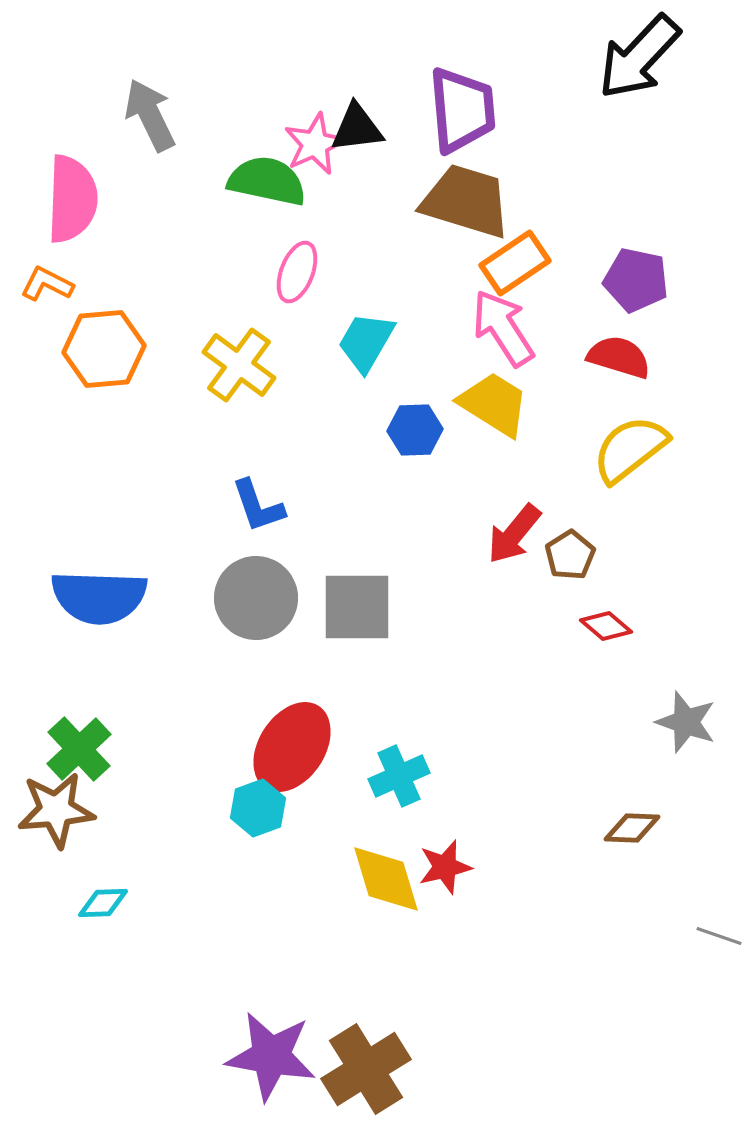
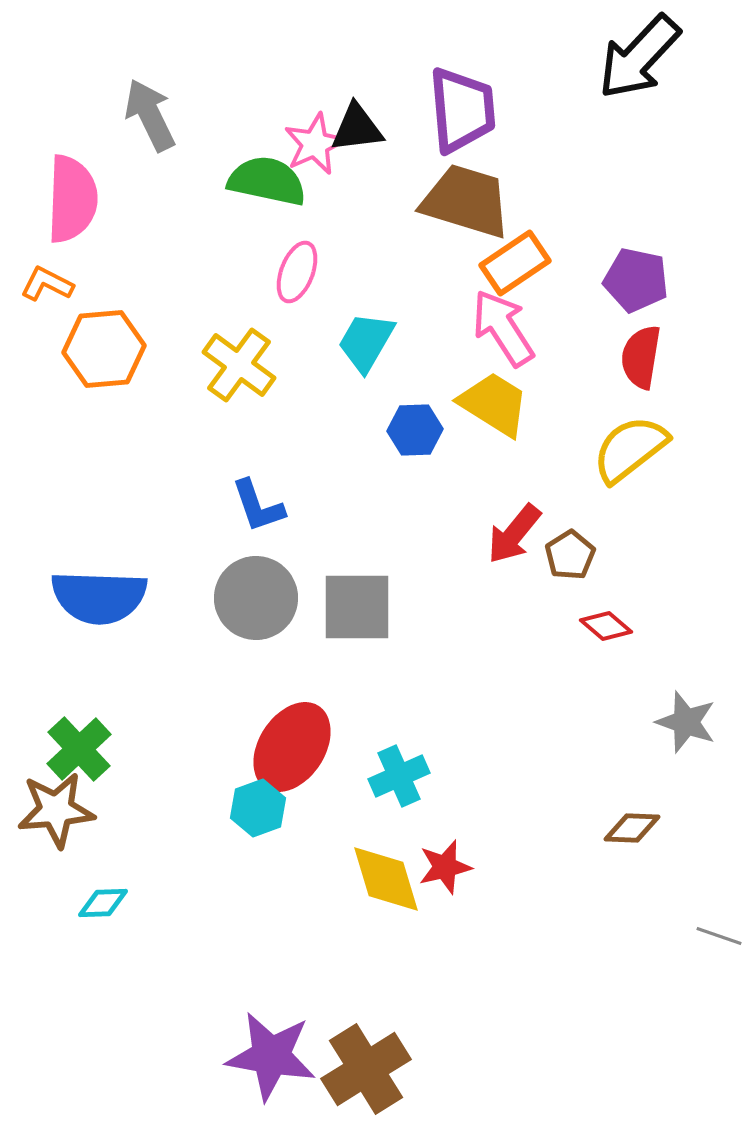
red semicircle: moved 22 px right; rotated 98 degrees counterclockwise
